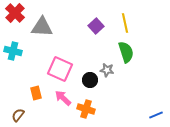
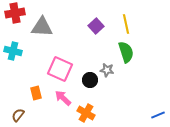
red cross: rotated 36 degrees clockwise
yellow line: moved 1 px right, 1 px down
orange cross: moved 4 px down; rotated 12 degrees clockwise
blue line: moved 2 px right
